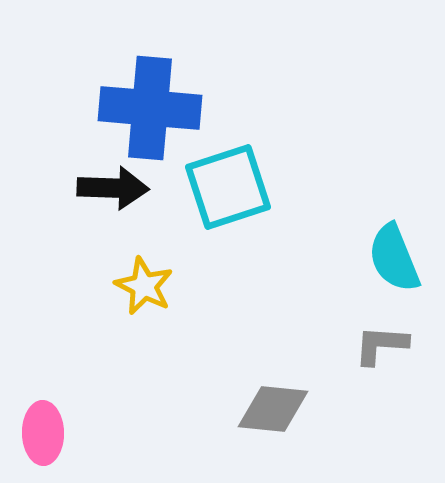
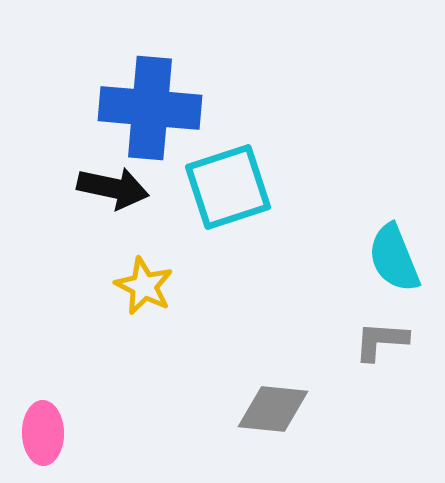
black arrow: rotated 10 degrees clockwise
gray L-shape: moved 4 px up
